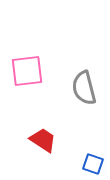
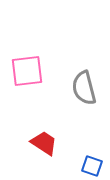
red trapezoid: moved 1 px right, 3 px down
blue square: moved 1 px left, 2 px down
